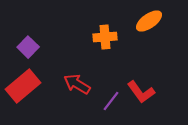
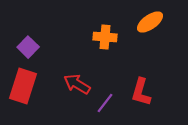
orange ellipse: moved 1 px right, 1 px down
orange cross: rotated 10 degrees clockwise
red rectangle: rotated 32 degrees counterclockwise
red L-shape: rotated 52 degrees clockwise
purple line: moved 6 px left, 2 px down
